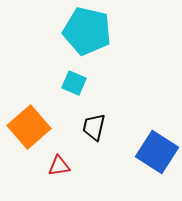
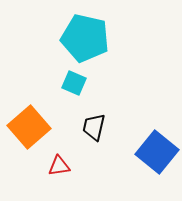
cyan pentagon: moved 2 px left, 7 px down
blue square: rotated 6 degrees clockwise
